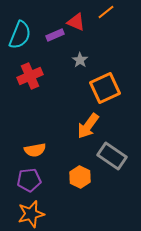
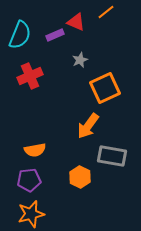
gray star: rotated 14 degrees clockwise
gray rectangle: rotated 24 degrees counterclockwise
